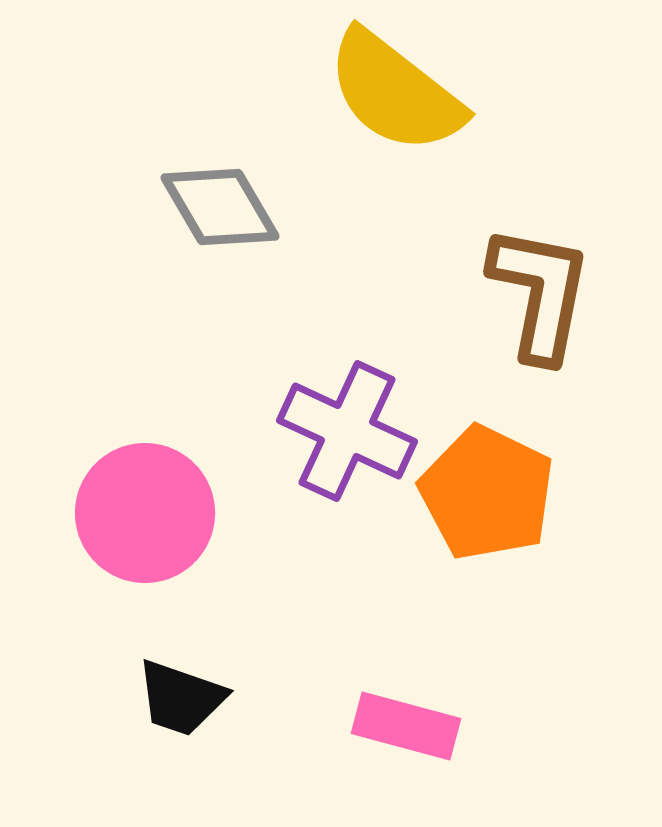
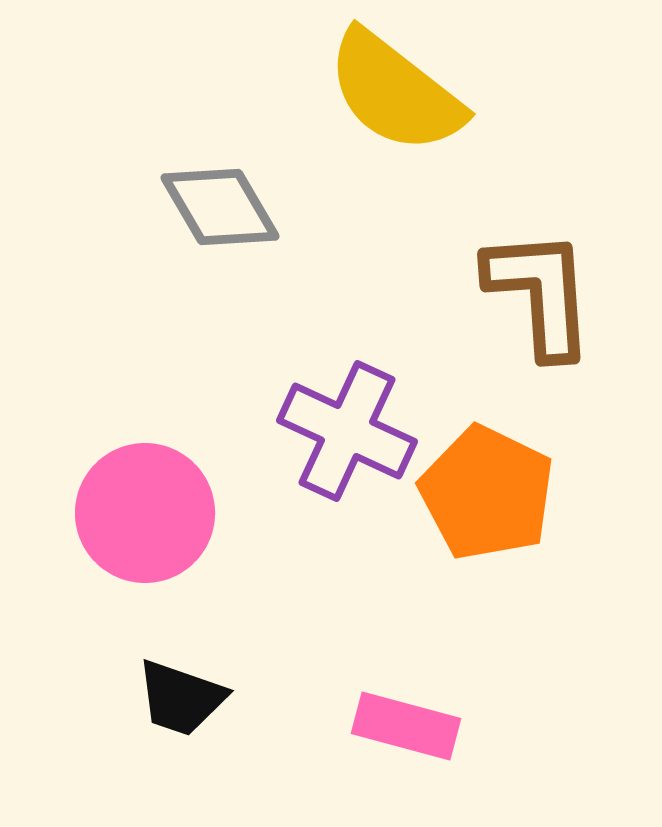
brown L-shape: rotated 15 degrees counterclockwise
